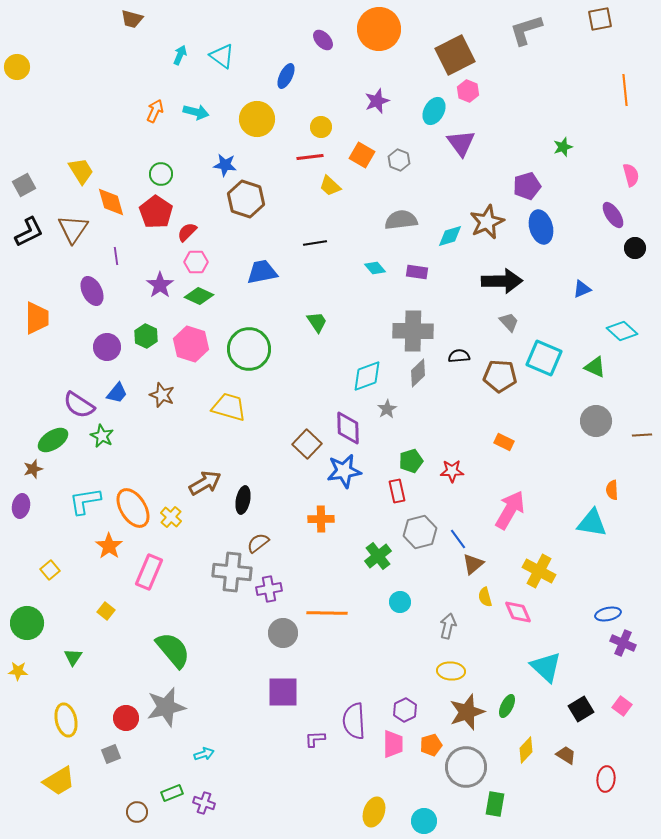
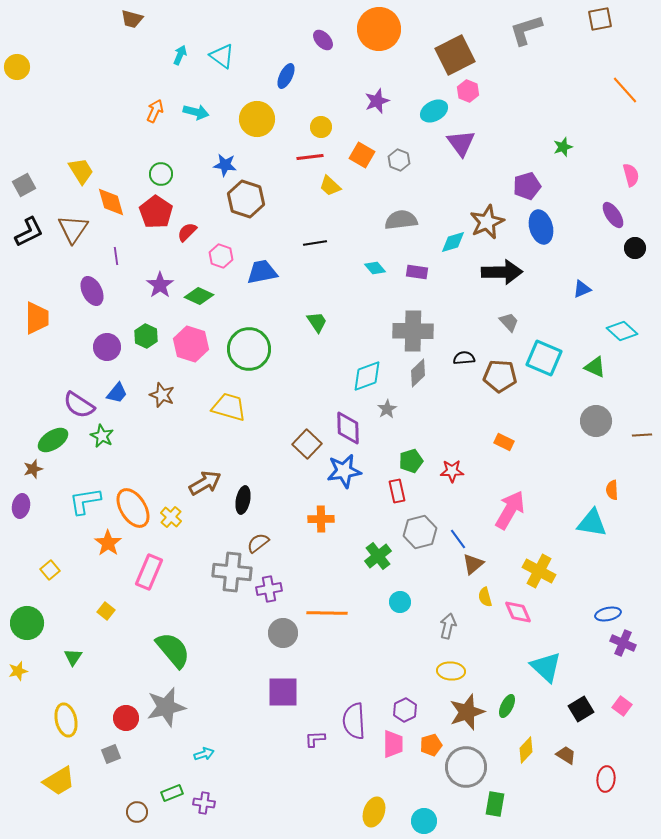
orange line at (625, 90): rotated 36 degrees counterclockwise
cyan ellipse at (434, 111): rotated 32 degrees clockwise
cyan diamond at (450, 236): moved 3 px right, 6 px down
pink hexagon at (196, 262): moved 25 px right, 6 px up; rotated 20 degrees clockwise
black arrow at (502, 281): moved 9 px up
black semicircle at (459, 356): moved 5 px right, 2 px down
orange star at (109, 546): moved 1 px left, 3 px up
yellow star at (18, 671): rotated 18 degrees counterclockwise
purple cross at (204, 803): rotated 10 degrees counterclockwise
